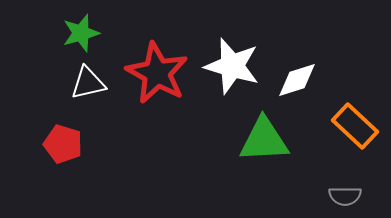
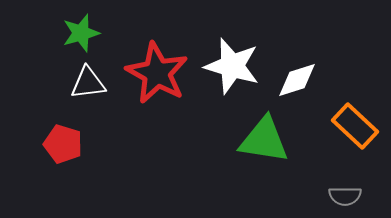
white triangle: rotated 6 degrees clockwise
green triangle: rotated 12 degrees clockwise
